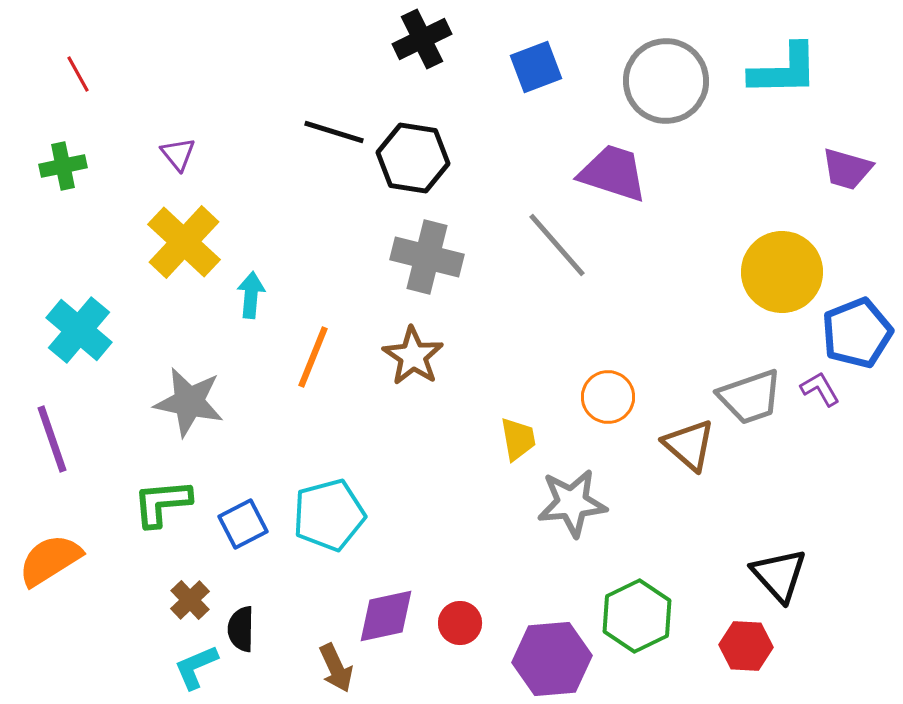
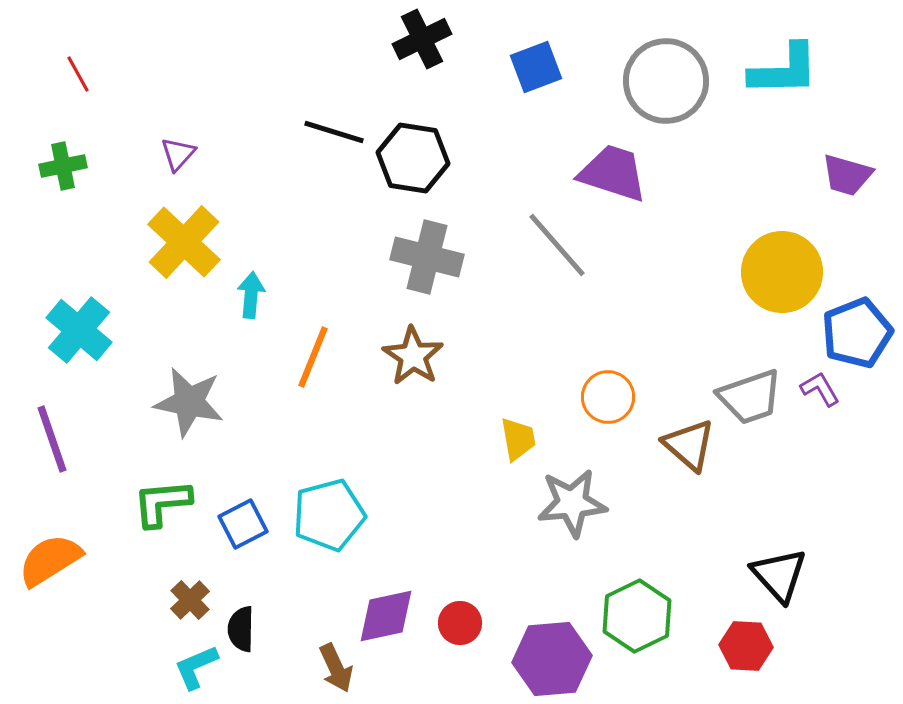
purple triangle at (178, 154): rotated 21 degrees clockwise
purple trapezoid at (847, 169): moved 6 px down
